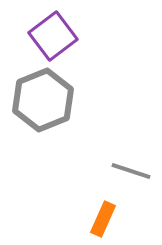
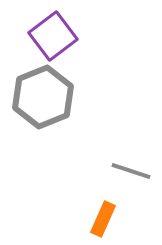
gray hexagon: moved 3 px up
